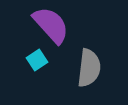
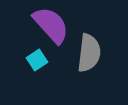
gray semicircle: moved 15 px up
